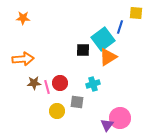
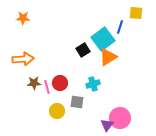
black square: rotated 32 degrees counterclockwise
